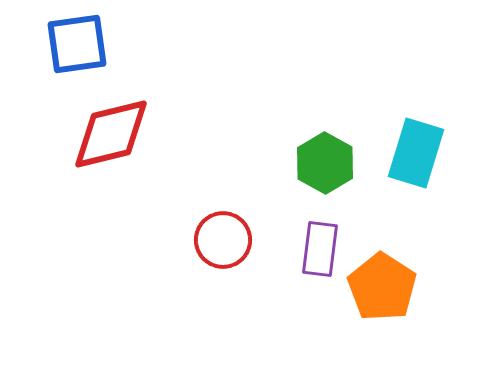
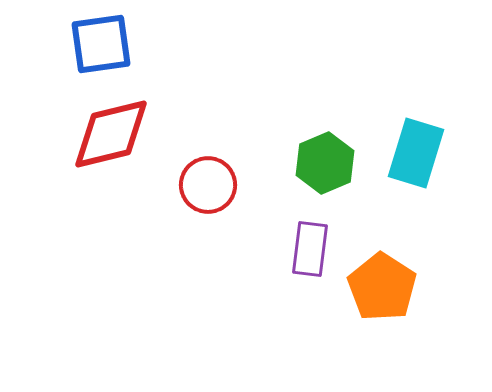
blue square: moved 24 px right
green hexagon: rotated 8 degrees clockwise
red circle: moved 15 px left, 55 px up
purple rectangle: moved 10 px left
